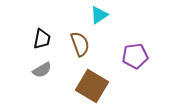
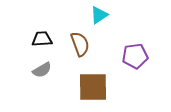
black trapezoid: rotated 105 degrees counterclockwise
brown square: moved 1 px right, 1 px down; rotated 32 degrees counterclockwise
